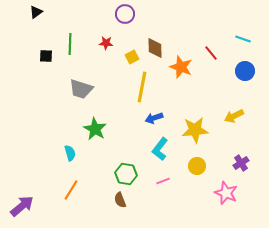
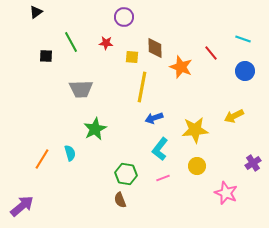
purple circle: moved 1 px left, 3 px down
green line: moved 1 px right, 2 px up; rotated 30 degrees counterclockwise
yellow square: rotated 32 degrees clockwise
gray trapezoid: rotated 20 degrees counterclockwise
green star: rotated 15 degrees clockwise
purple cross: moved 12 px right
pink line: moved 3 px up
orange line: moved 29 px left, 31 px up
